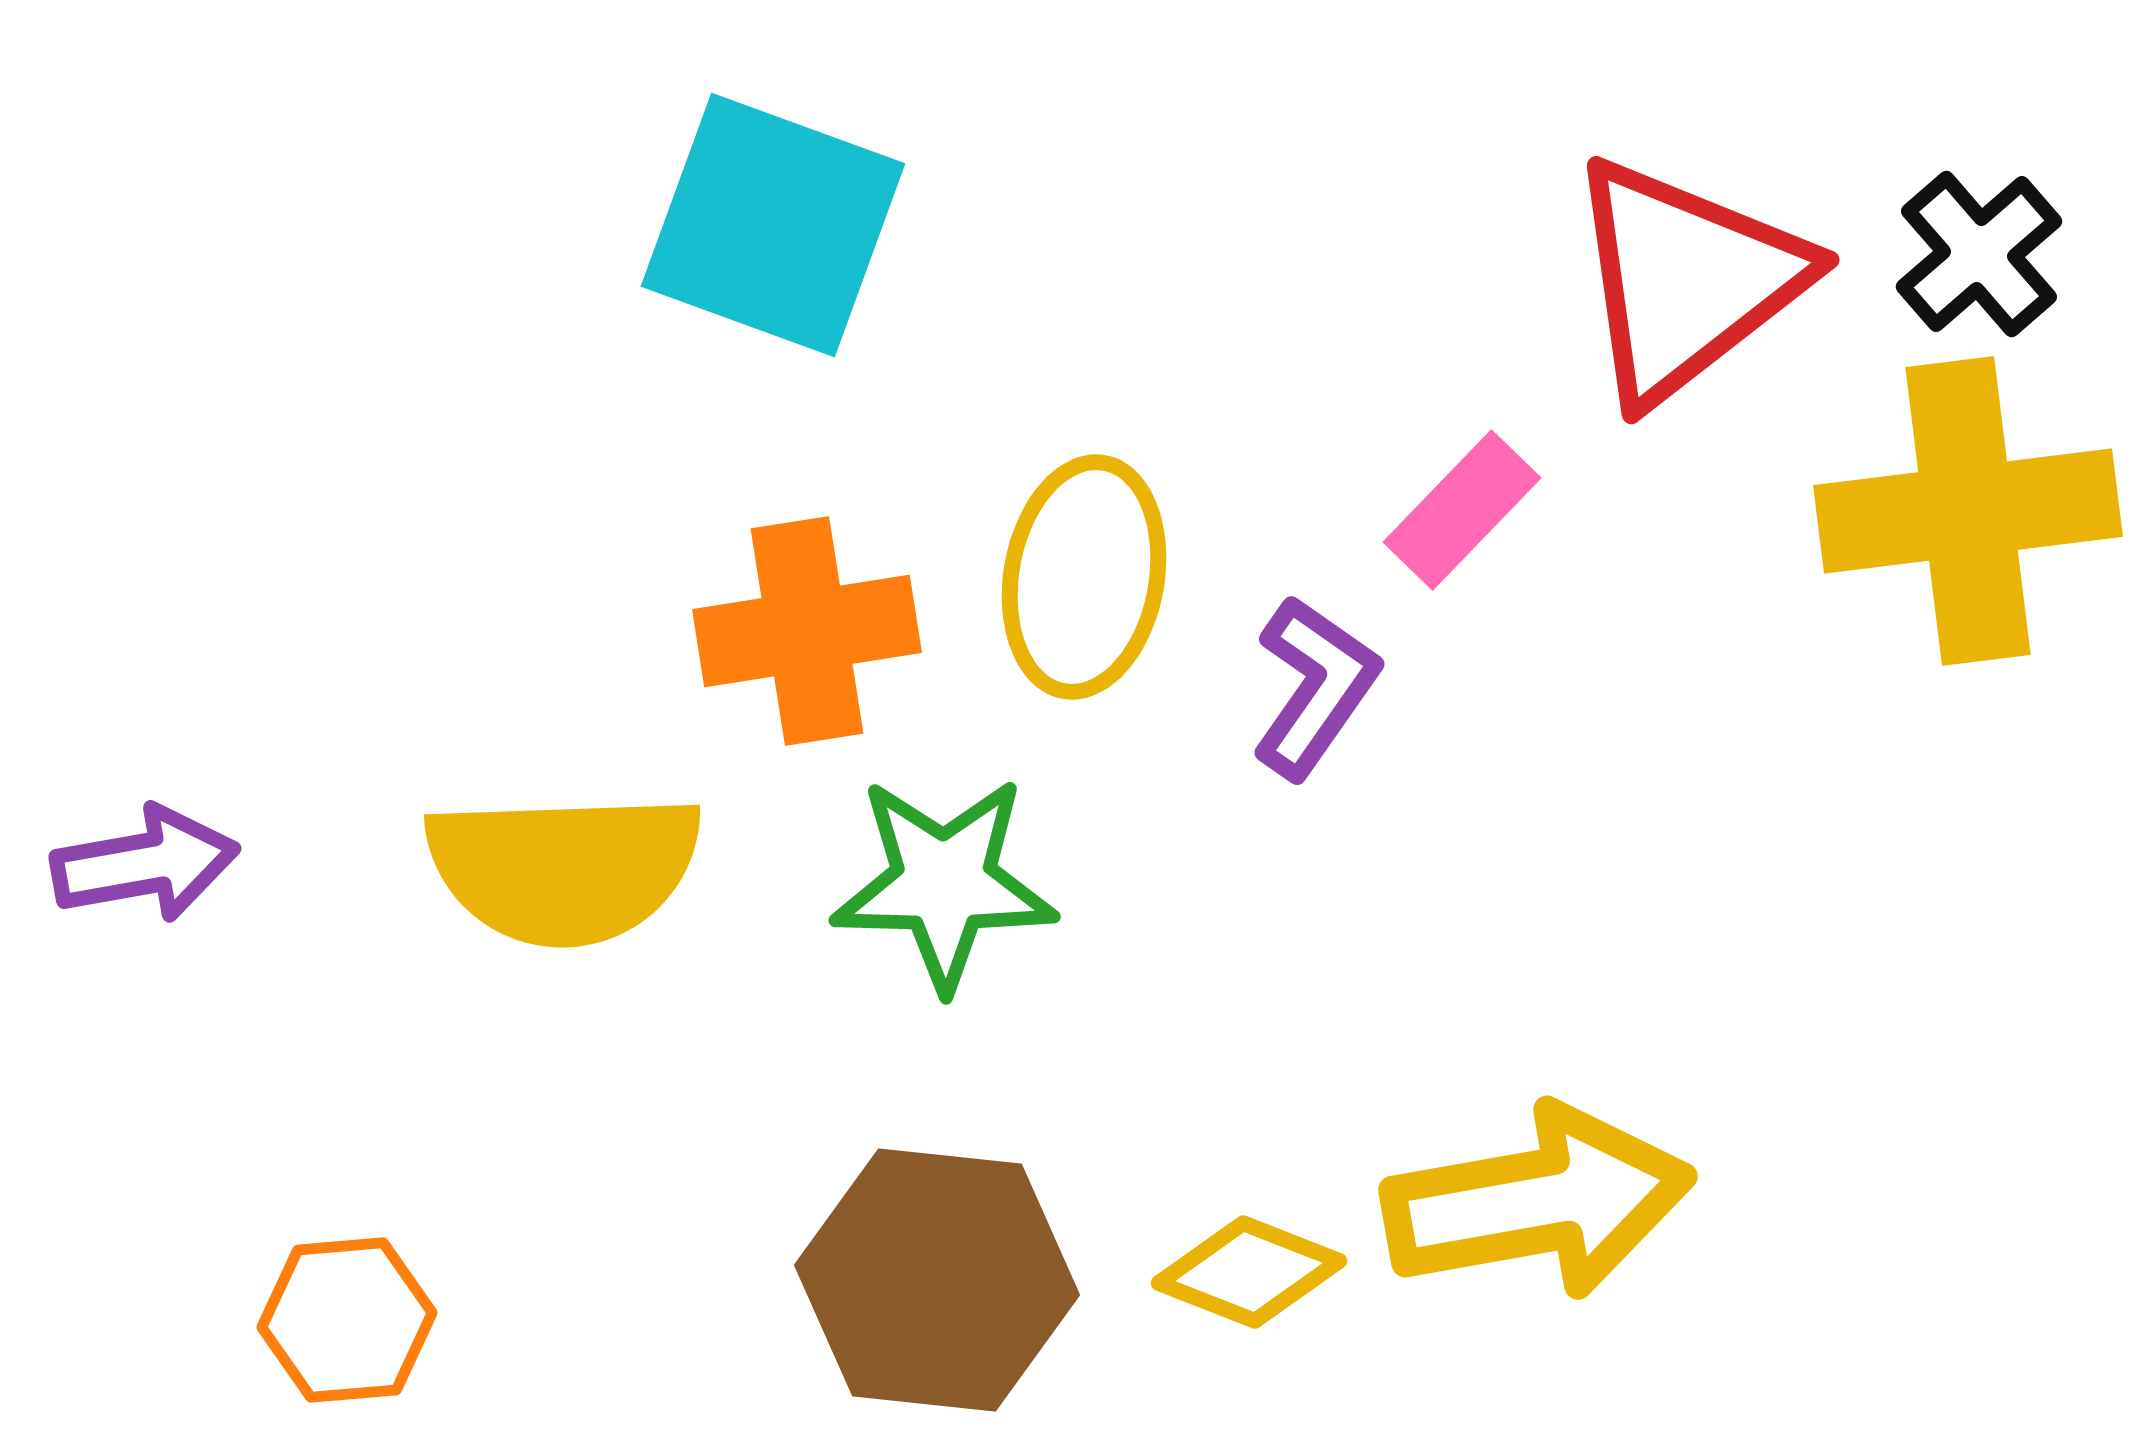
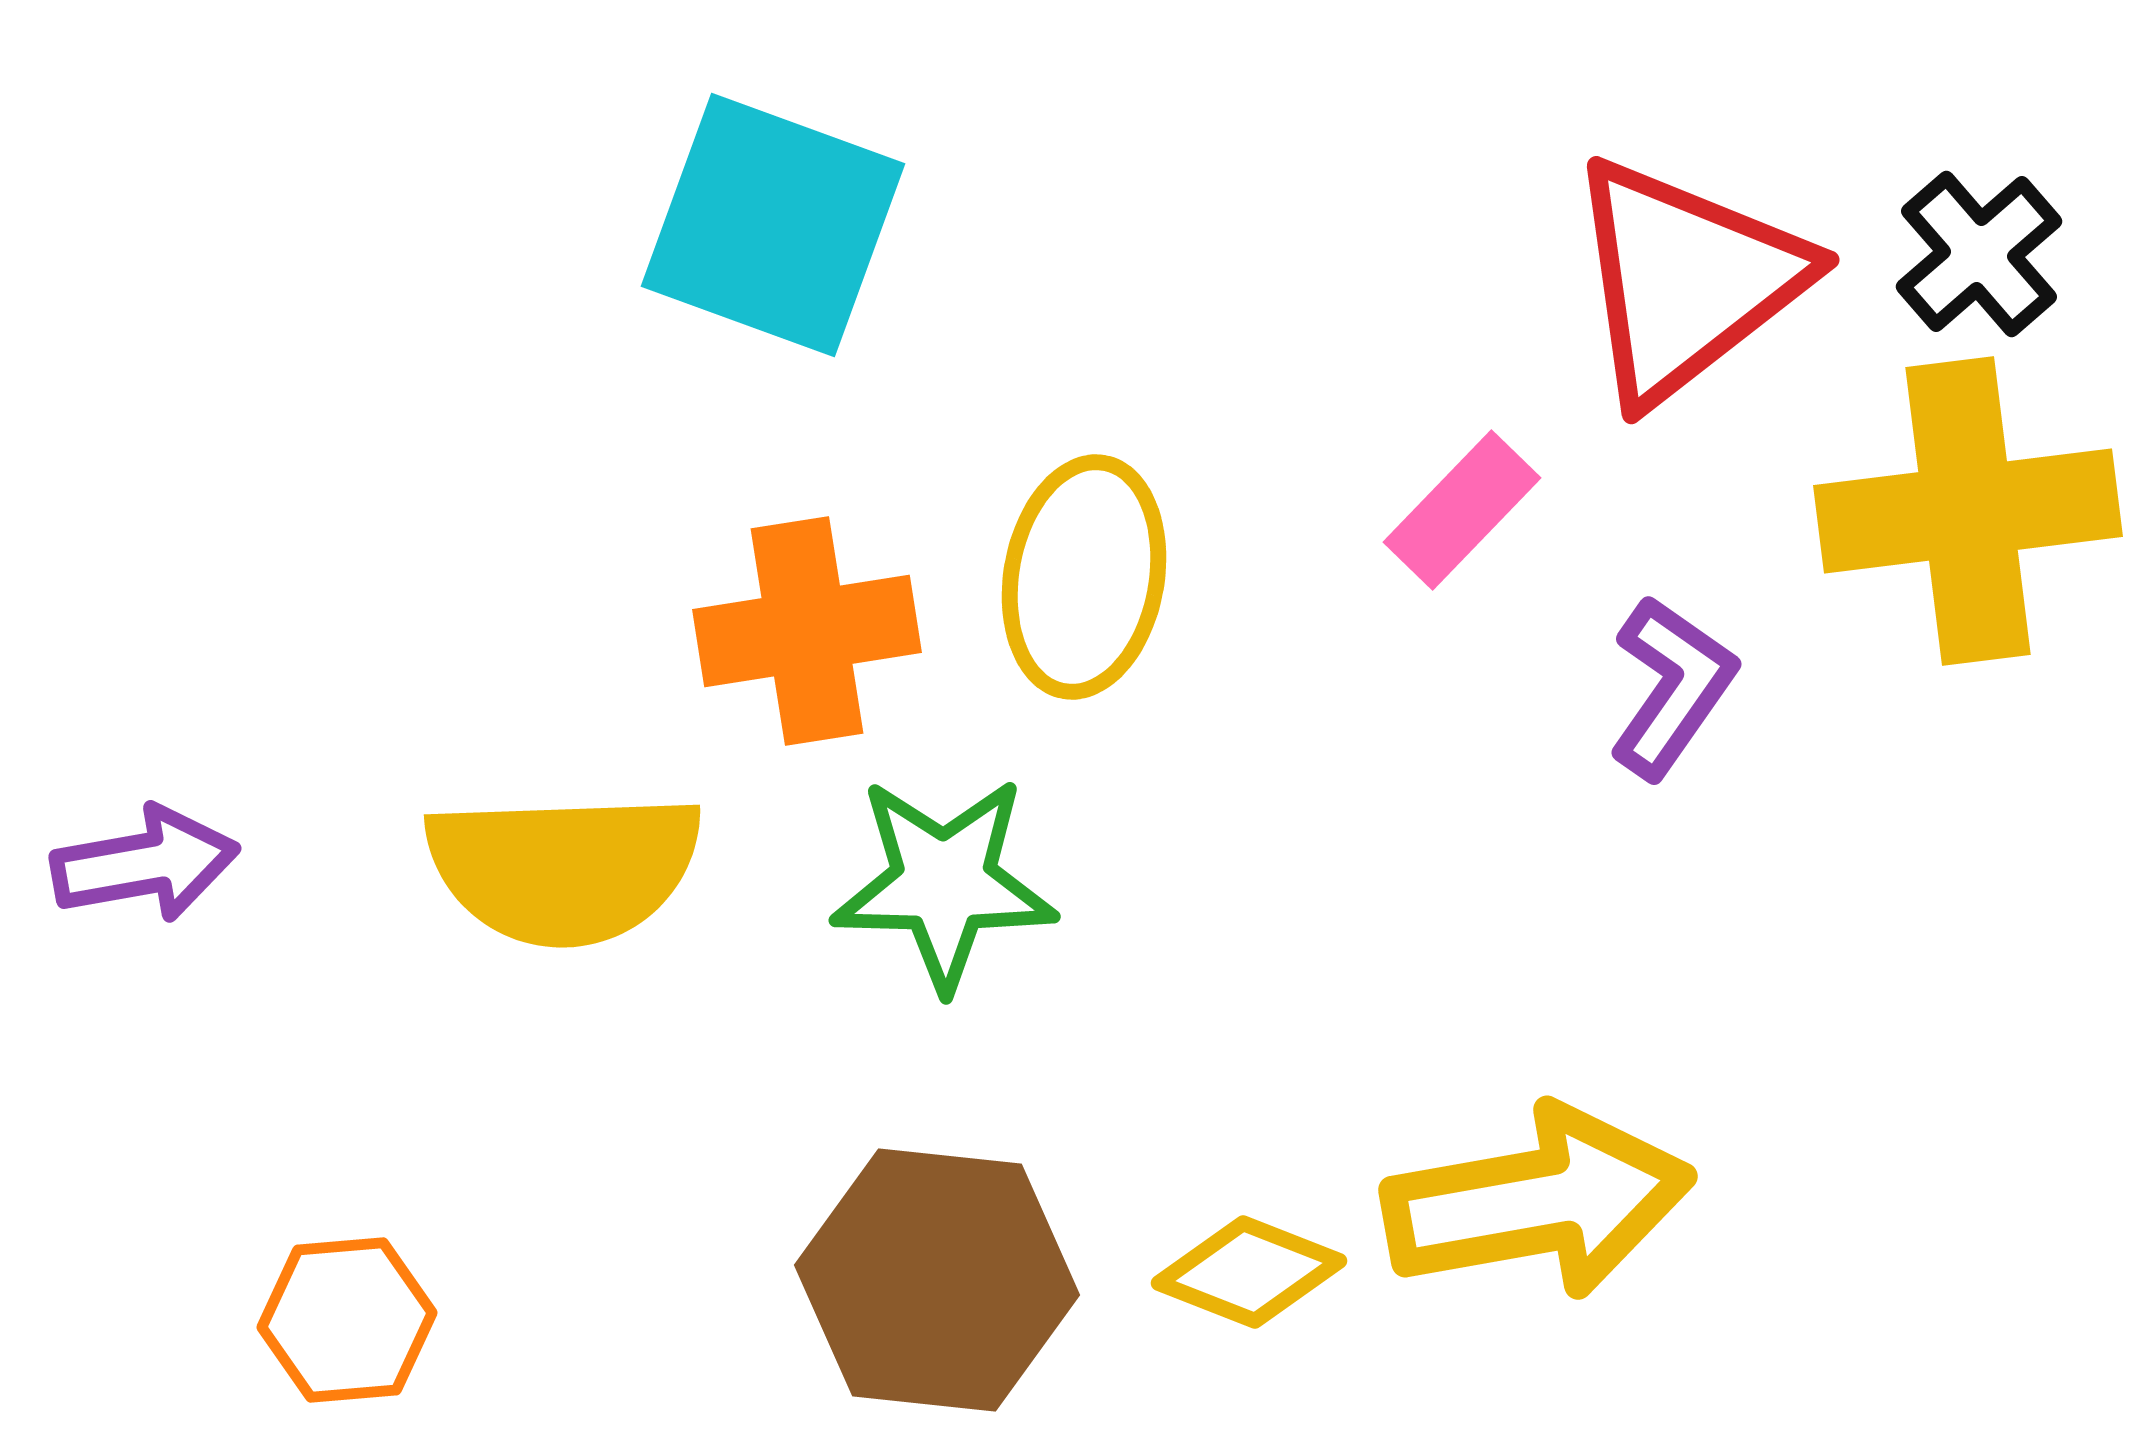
purple L-shape: moved 357 px right
